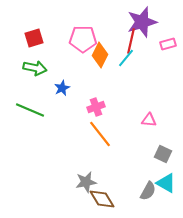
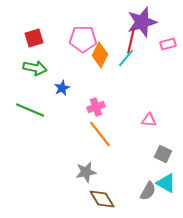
gray star: moved 10 px up
